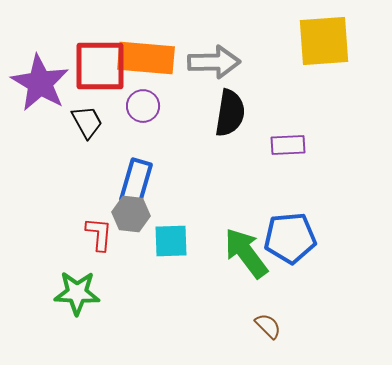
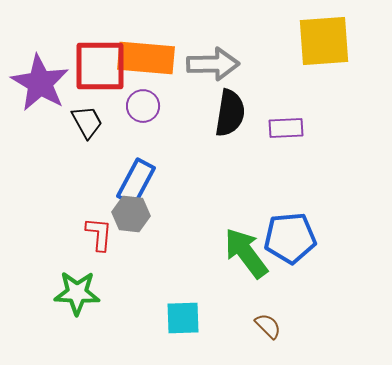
gray arrow: moved 1 px left, 2 px down
purple rectangle: moved 2 px left, 17 px up
blue rectangle: rotated 12 degrees clockwise
cyan square: moved 12 px right, 77 px down
